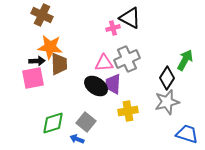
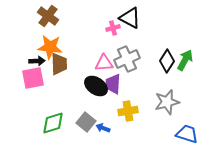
brown cross: moved 6 px right, 1 px down; rotated 10 degrees clockwise
black diamond: moved 17 px up
blue arrow: moved 26 px right, 11 px up
